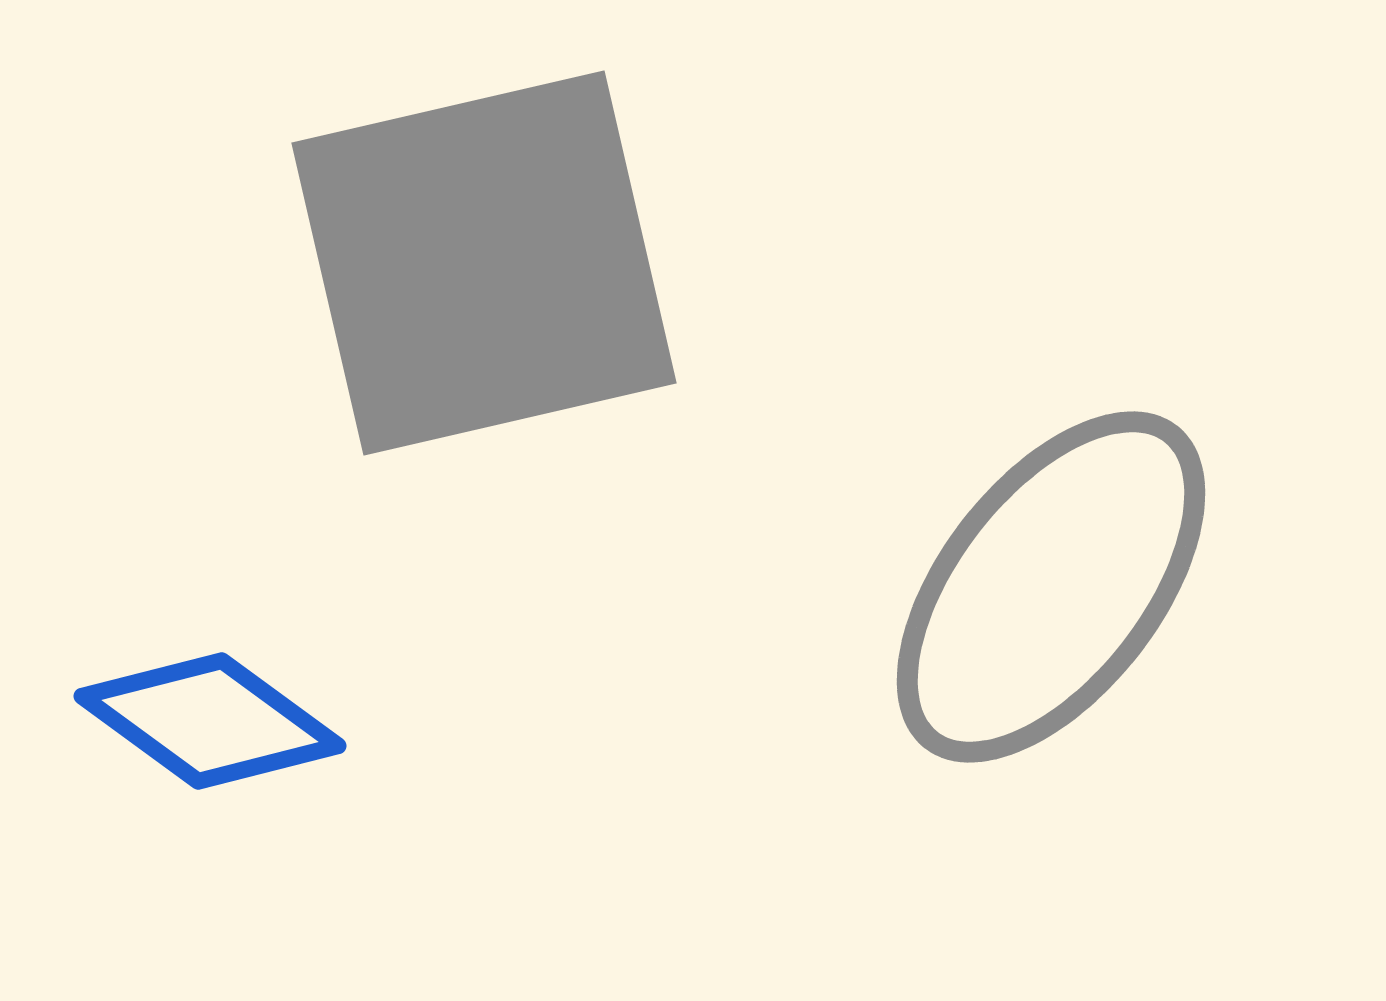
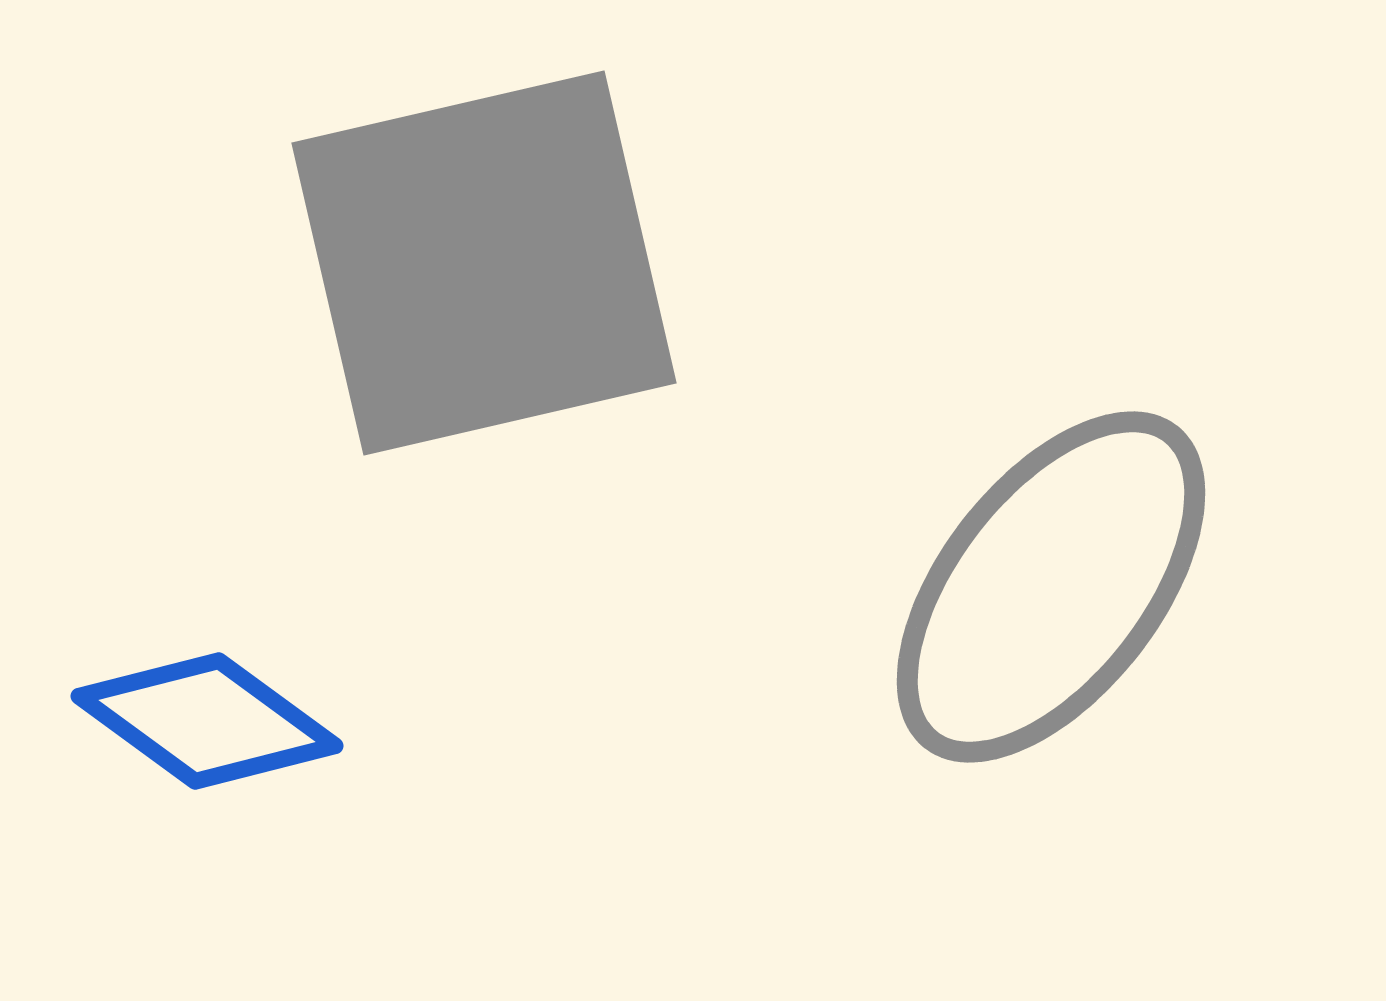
blue diamond: moved 3 px left
